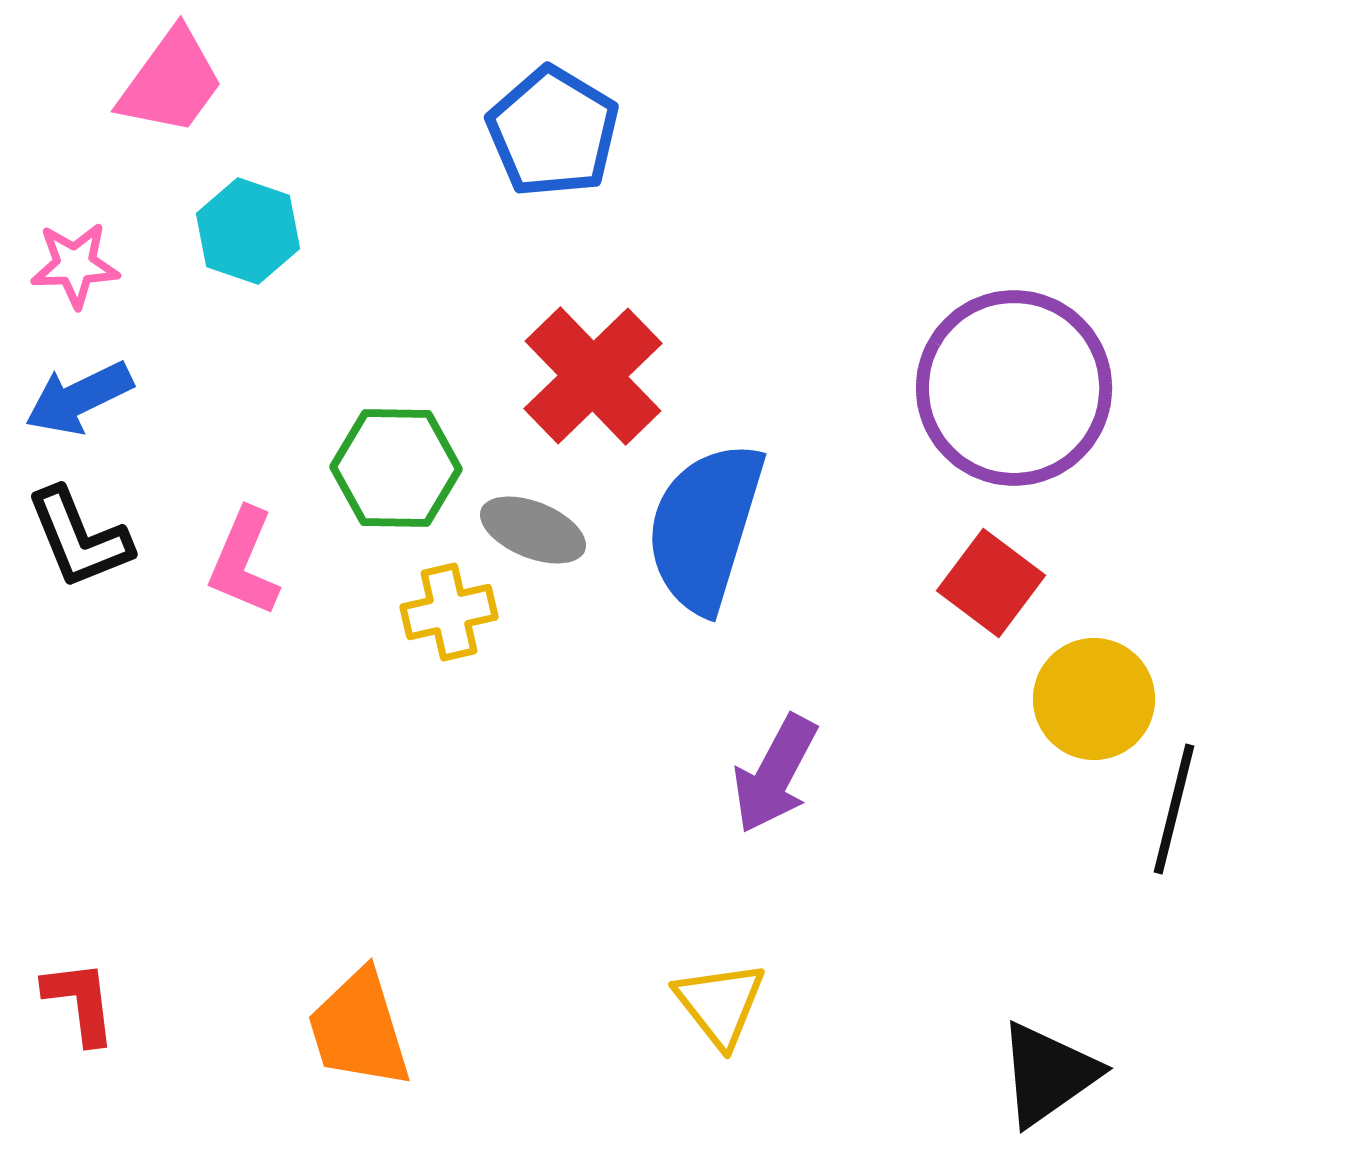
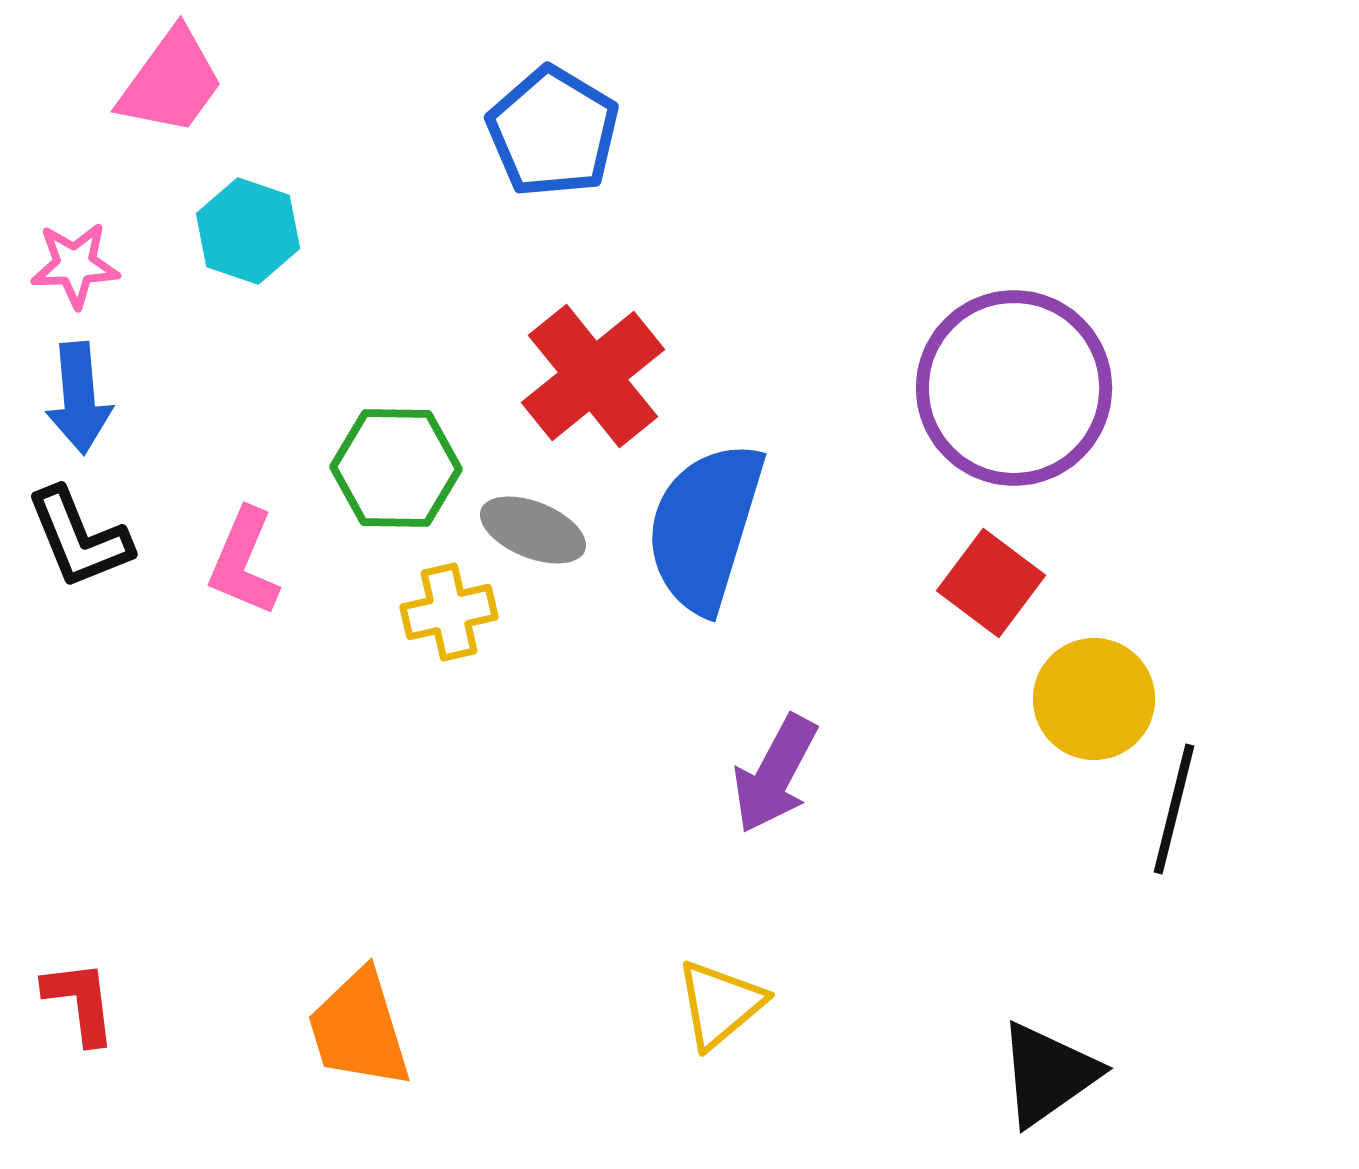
red cross: rotated 5 degrees clockwise
blue arrow: rotated 69 degrees counterclockwise
yellow triangle: rotated 28 degrees clockwise
